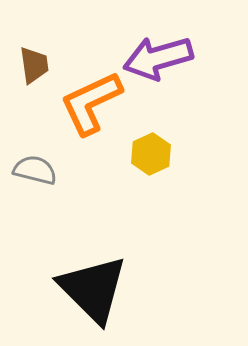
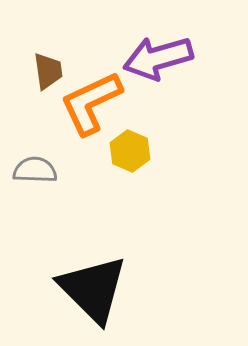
brown trapezoid: moved 14 px right, 6 px down
yellow hexagon: moved 21 px left, 3 px up; rotated 12 degrees counterclockwise
gray semicircle: rotated 12 degrees counterclockwise
